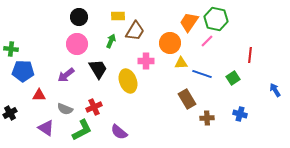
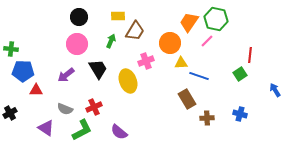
pink cross: rotated 21 degrees counterclockwise
blue line: moved 3 px left, 2 px down
green square: moved 7 px right, 4 px up
red triangle: moved 3 px left, 5 px up
